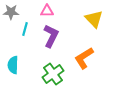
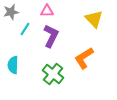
gray star: rotated 14 degrees counterclockwise
cyan line: rotated 16 degrees clockwise
green cross: rotated 15 degrees counterclockwise
